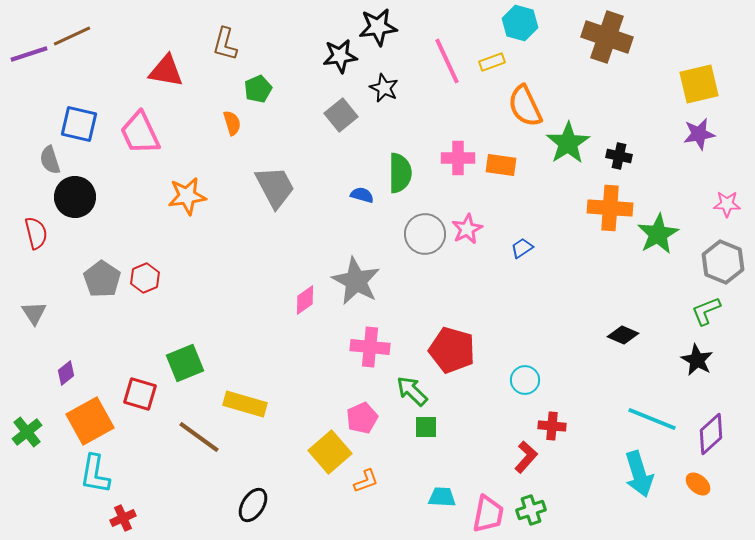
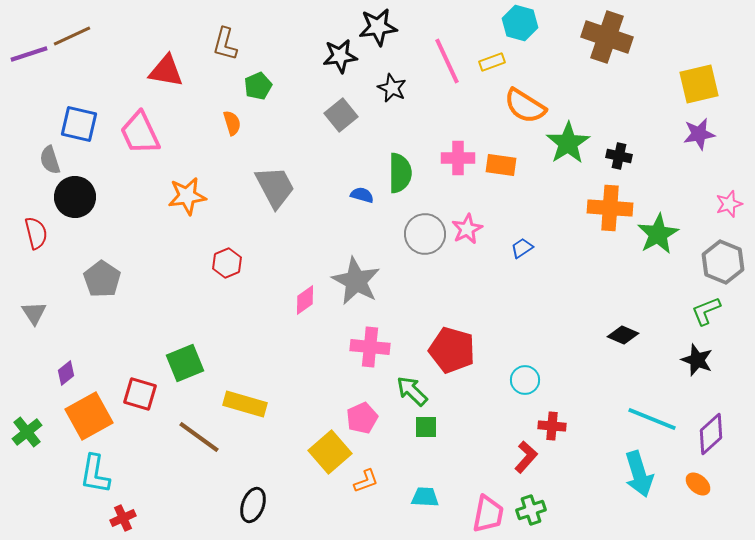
black star at (384, 88): moved 8 px right
green pentagon at (258, 89): moved 3 px up
orange semicircle at (525, 106): rotated 33 degrees counterclockwise
pink star at (727, 204): moved 2 px right; rotated 20 degrees counterclockwise
red hexagon at (145, 278): moved 82 px right, 15 px up
black star at (697, 360): rotated 8 degrees counterclockwise
orange square at (90, 421): moved 1 px left, 5 px up
cyan trapezoid at (442, 497): moved 17 px left
black ellipse at (253, 505): rotated 12 degrees counterclockwise
